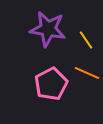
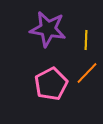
yellow line: rotated 36 degrees clockwise
orange line: rotated 70 degrees counterclockwise
